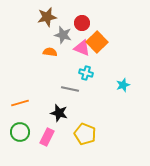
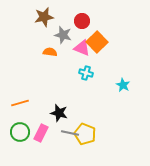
brown star: moved 3 px left
red circle: moved 2 px up
cyan star: rotated 24 degrees counterclockwise
gray line: moved 44 px down
pink rectangle: moved 6 px left, 4 px up
